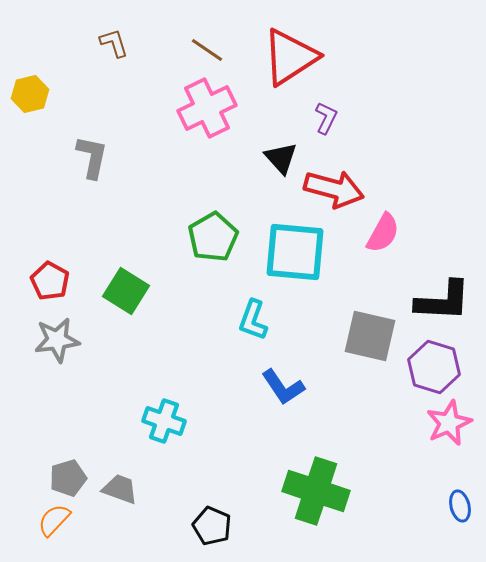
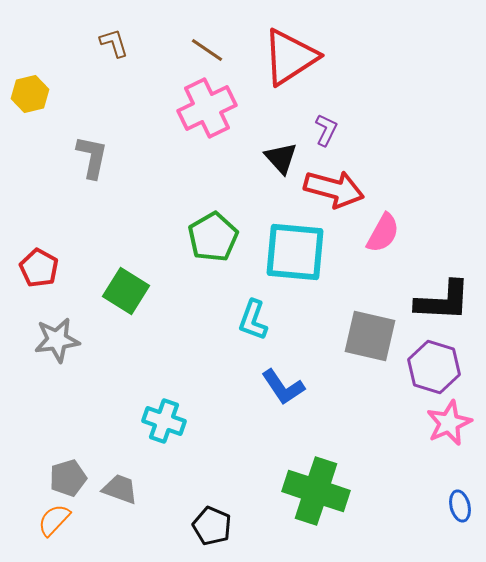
purple L-shape: moved 12 px down
red pentagon: moved 11 px left, 13 px up
